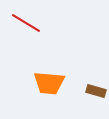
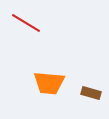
brown rectangle: moved 5 px left, 2 px down
